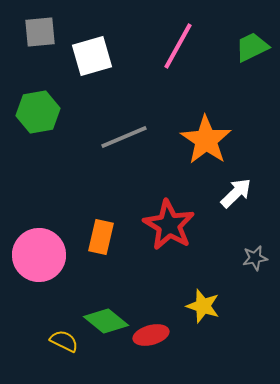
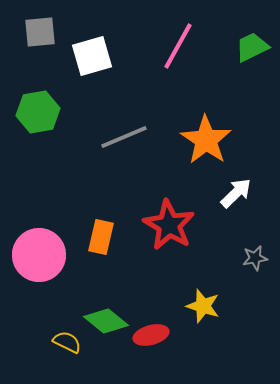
yellow semicircle: moved 3 px right, 1 px down
